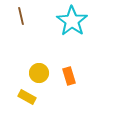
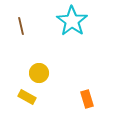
brown line: moved 10 px down
orange rectangle: moved 18 px right, 23 px down
